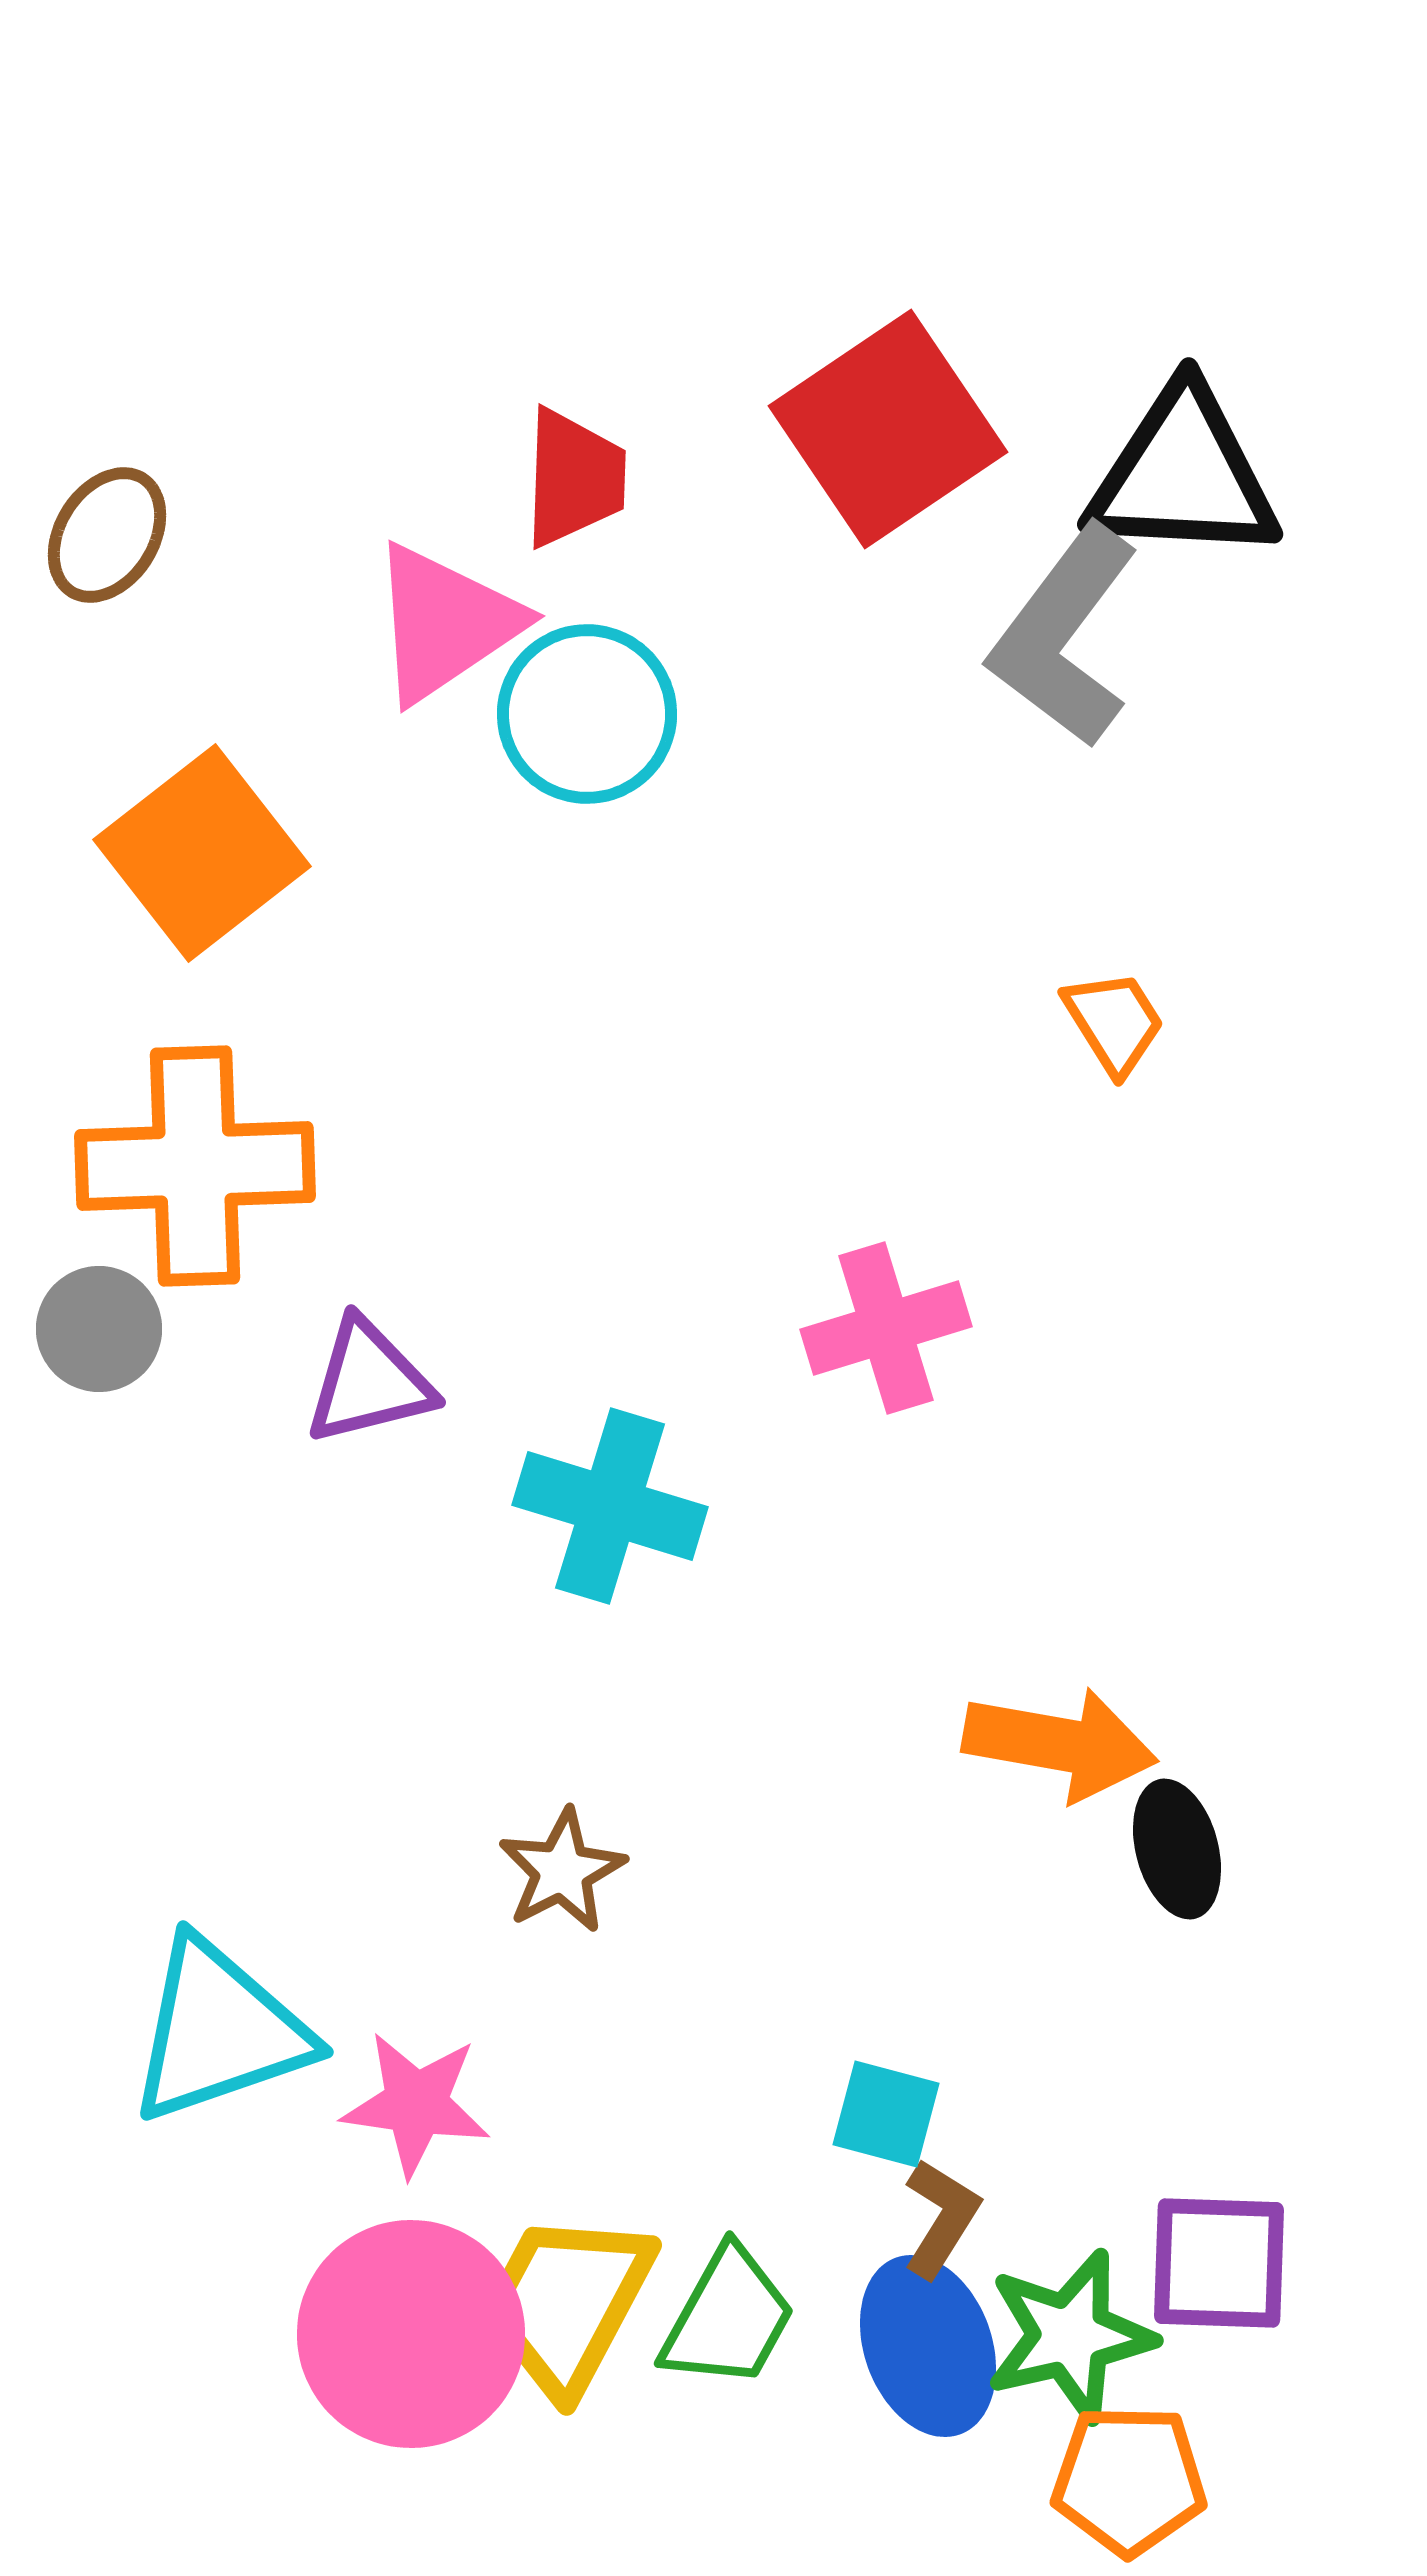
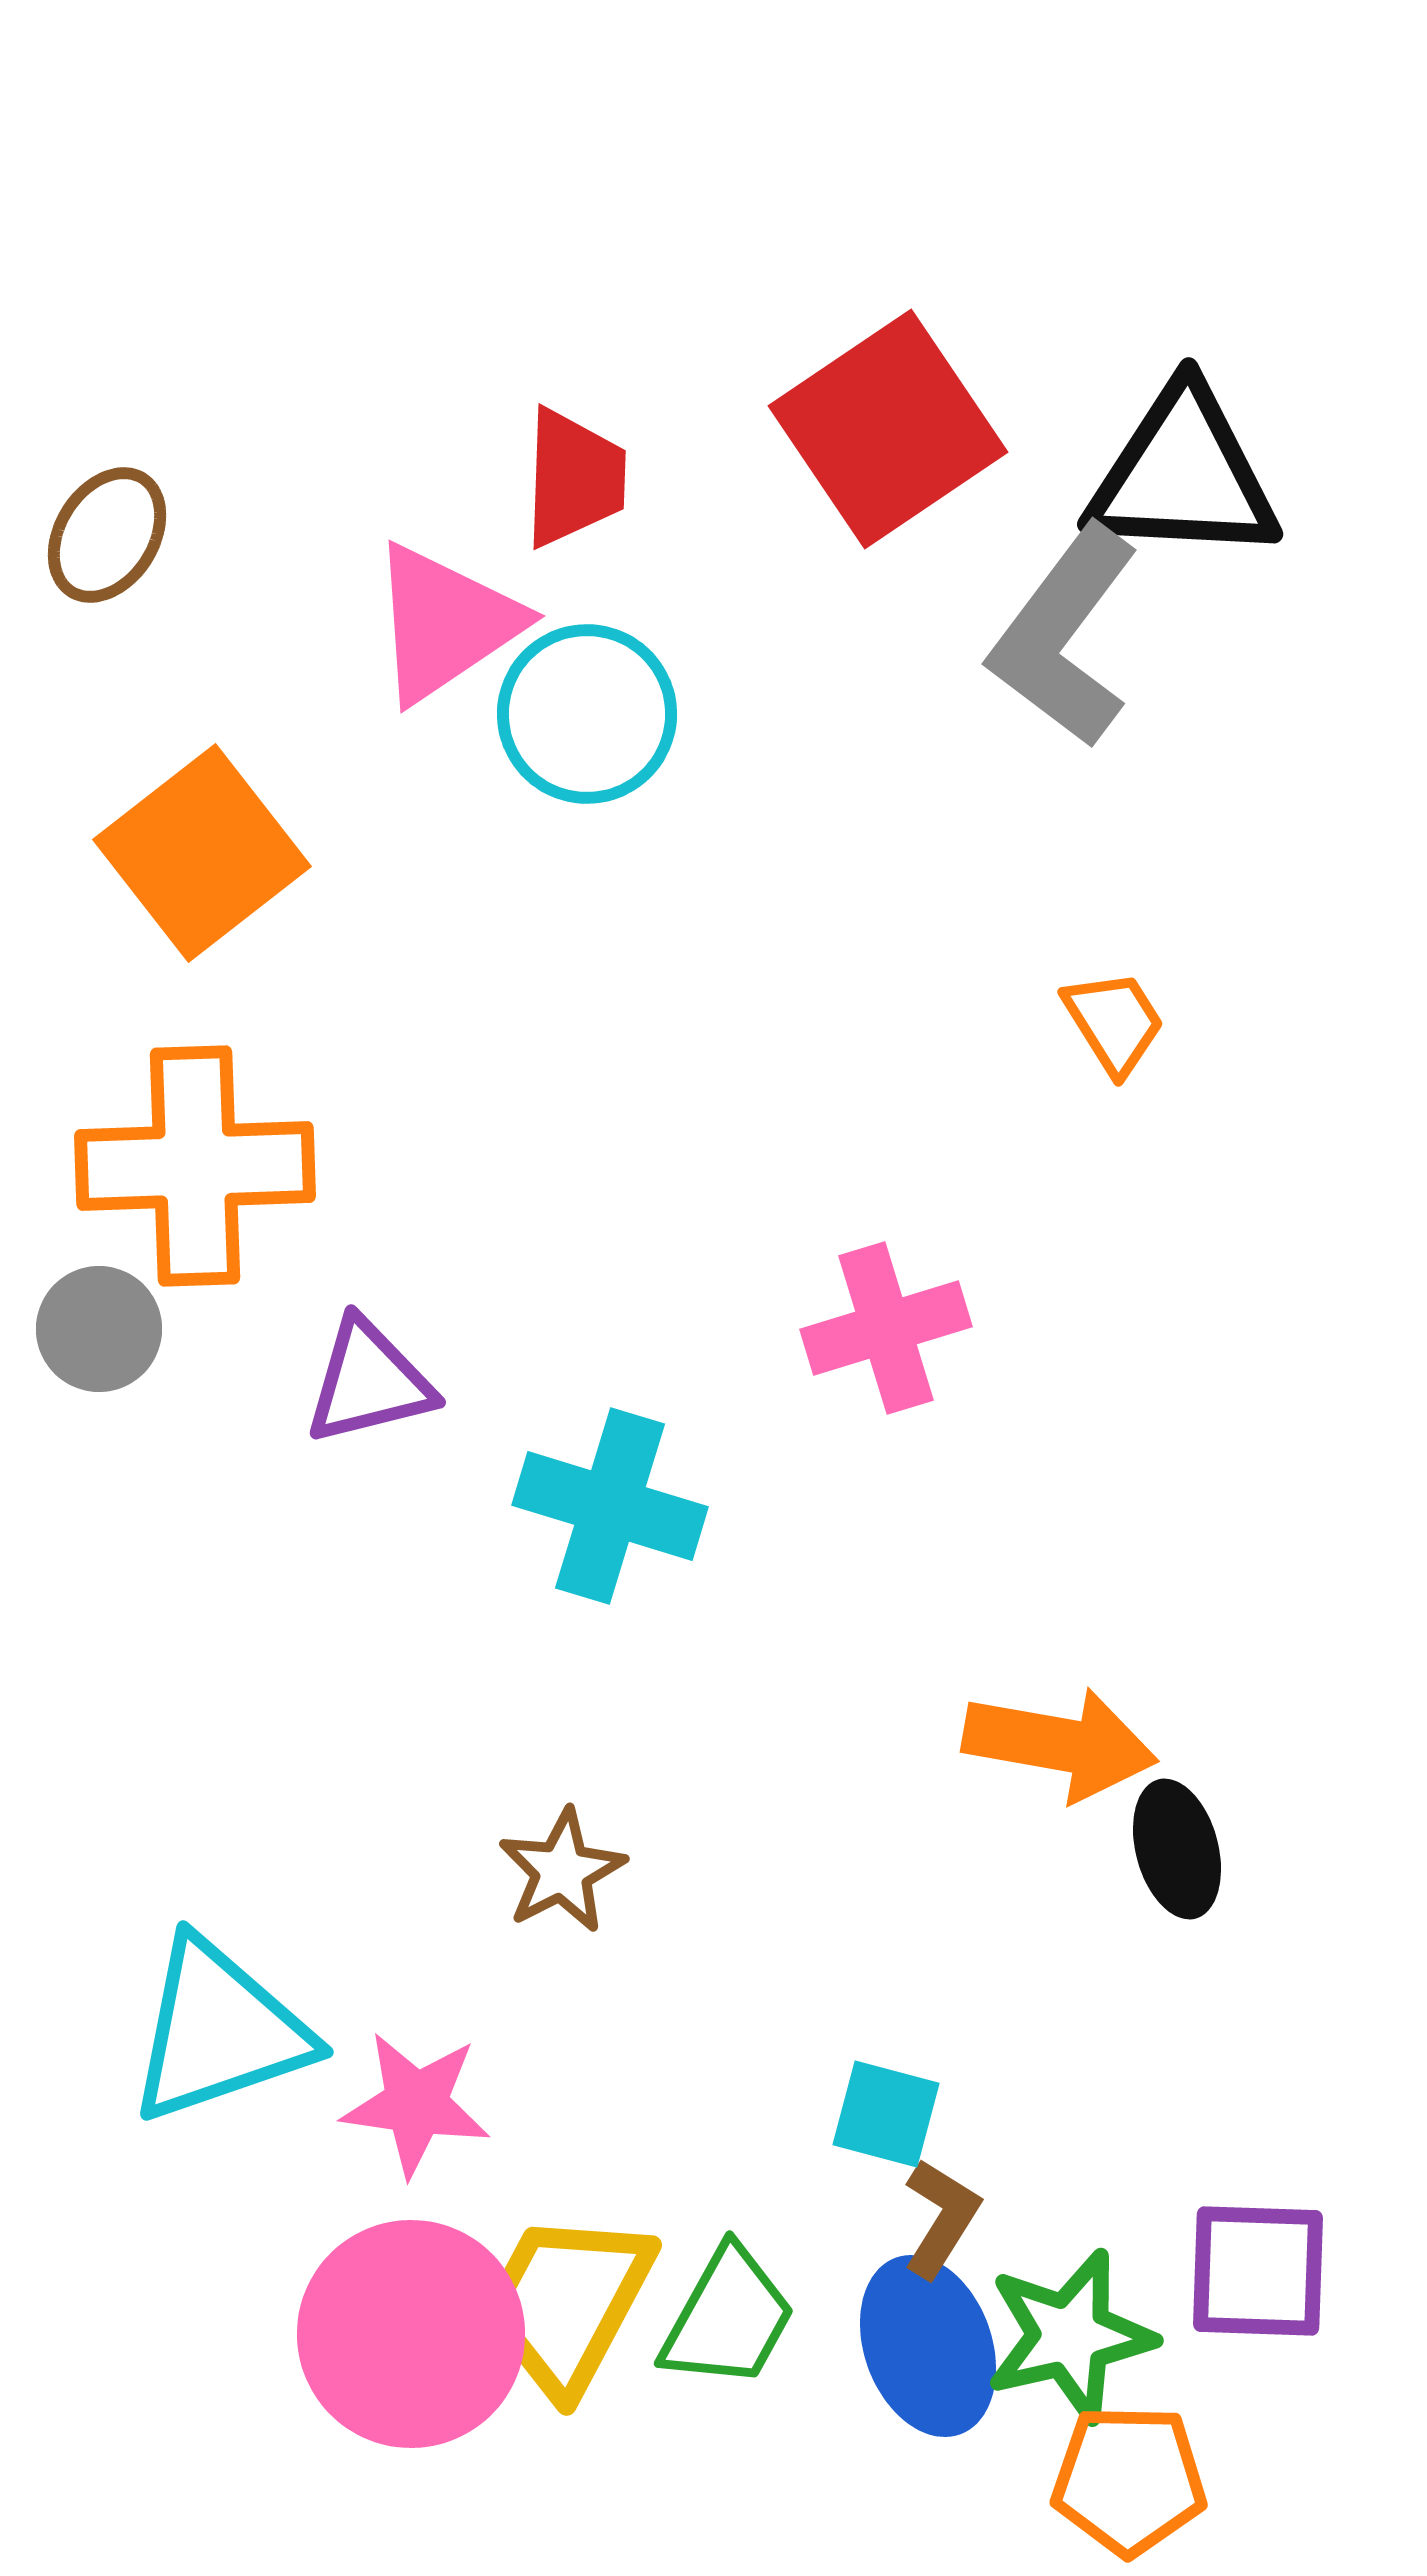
purple square: moved 39 px right, 8 px down
